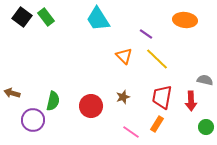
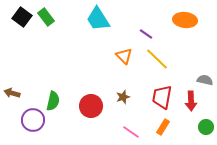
orange rectangle: moved 6 px right, 3 px down
